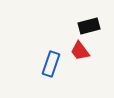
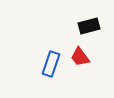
red trapezoid: moved 6 px down
